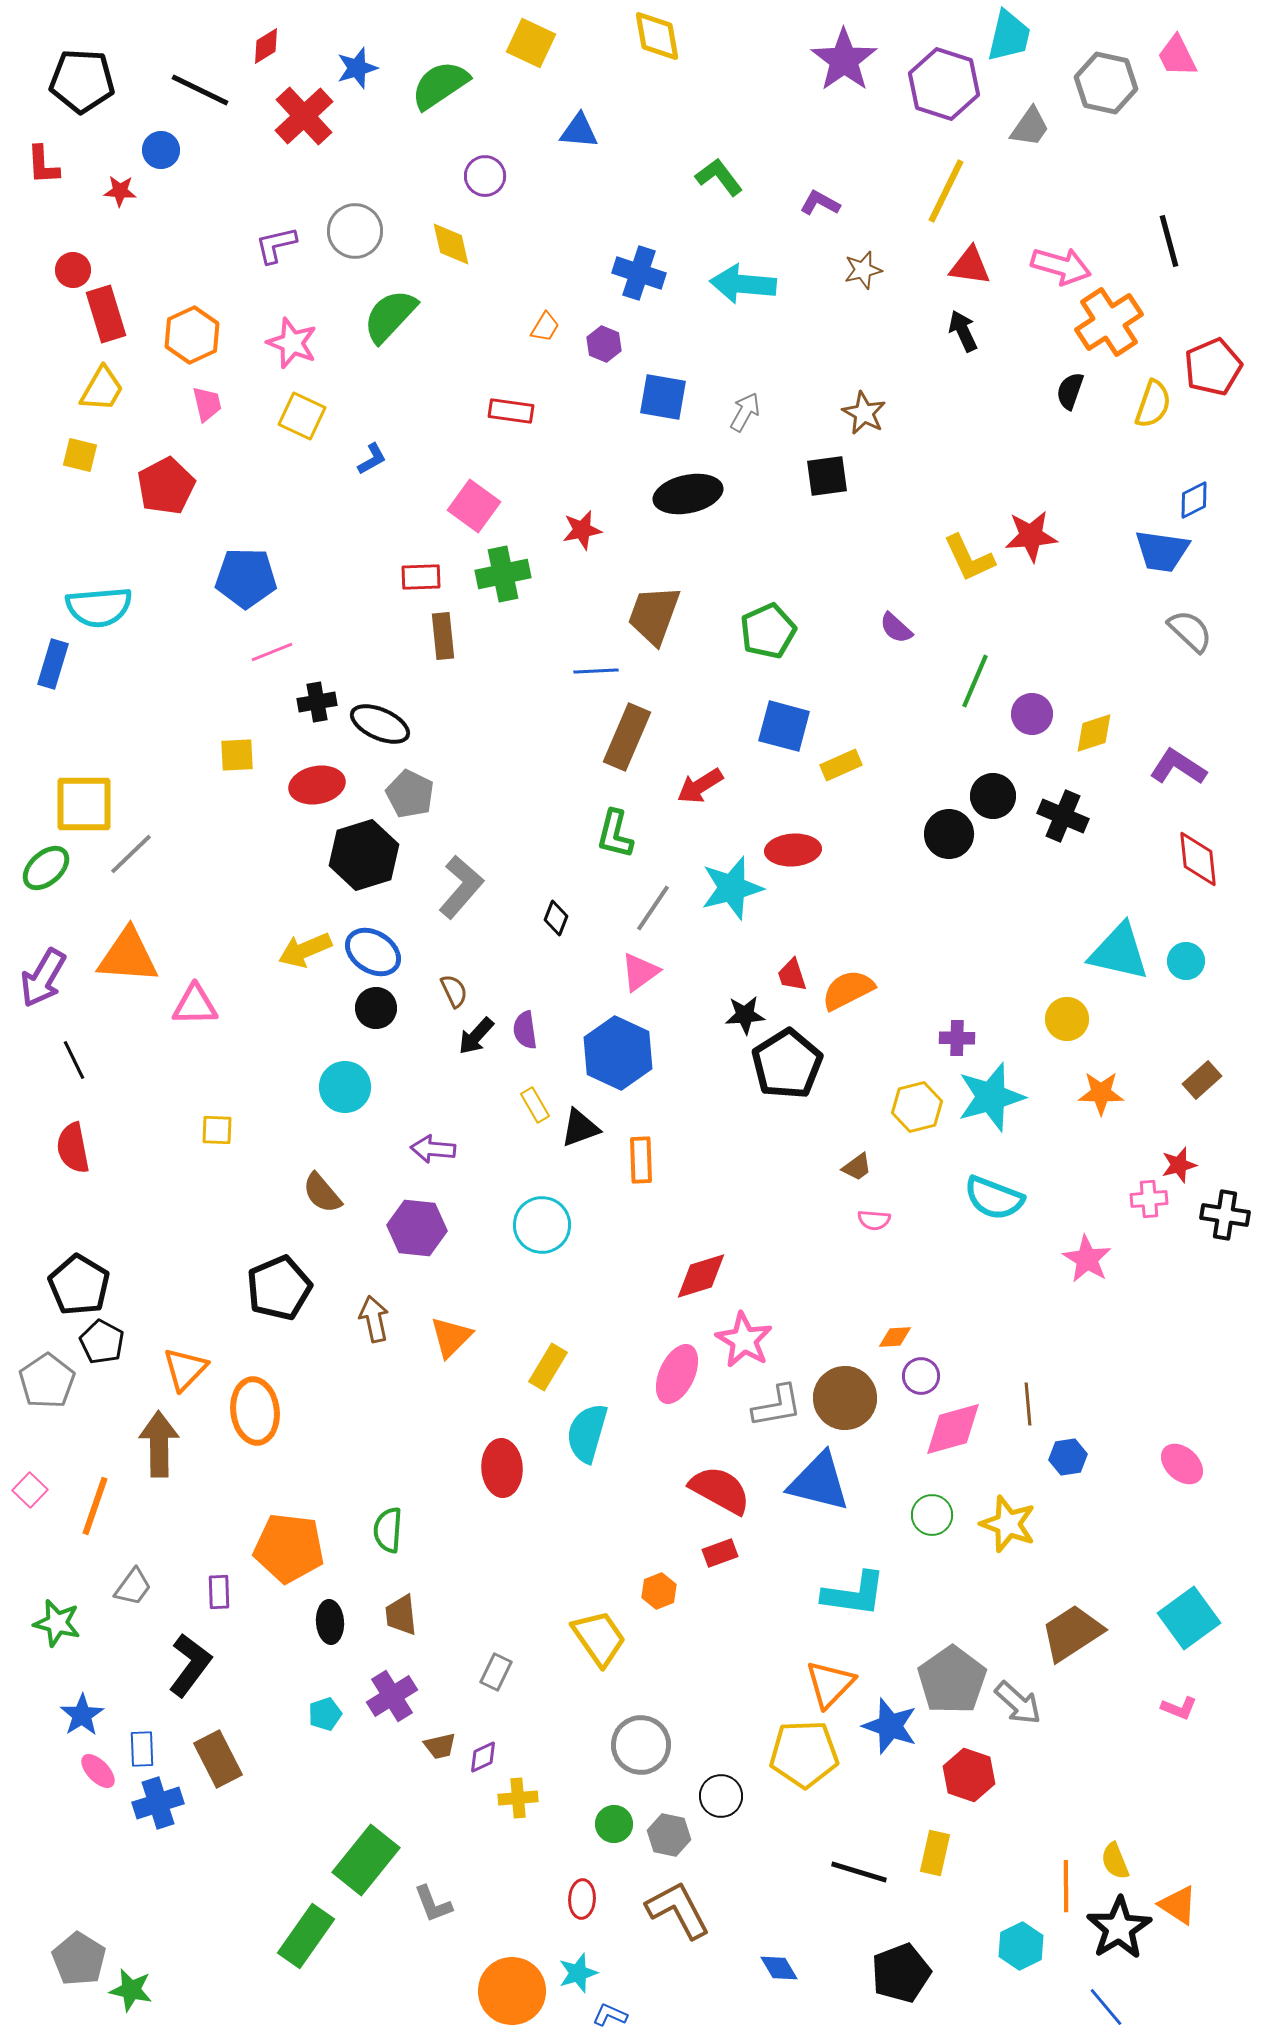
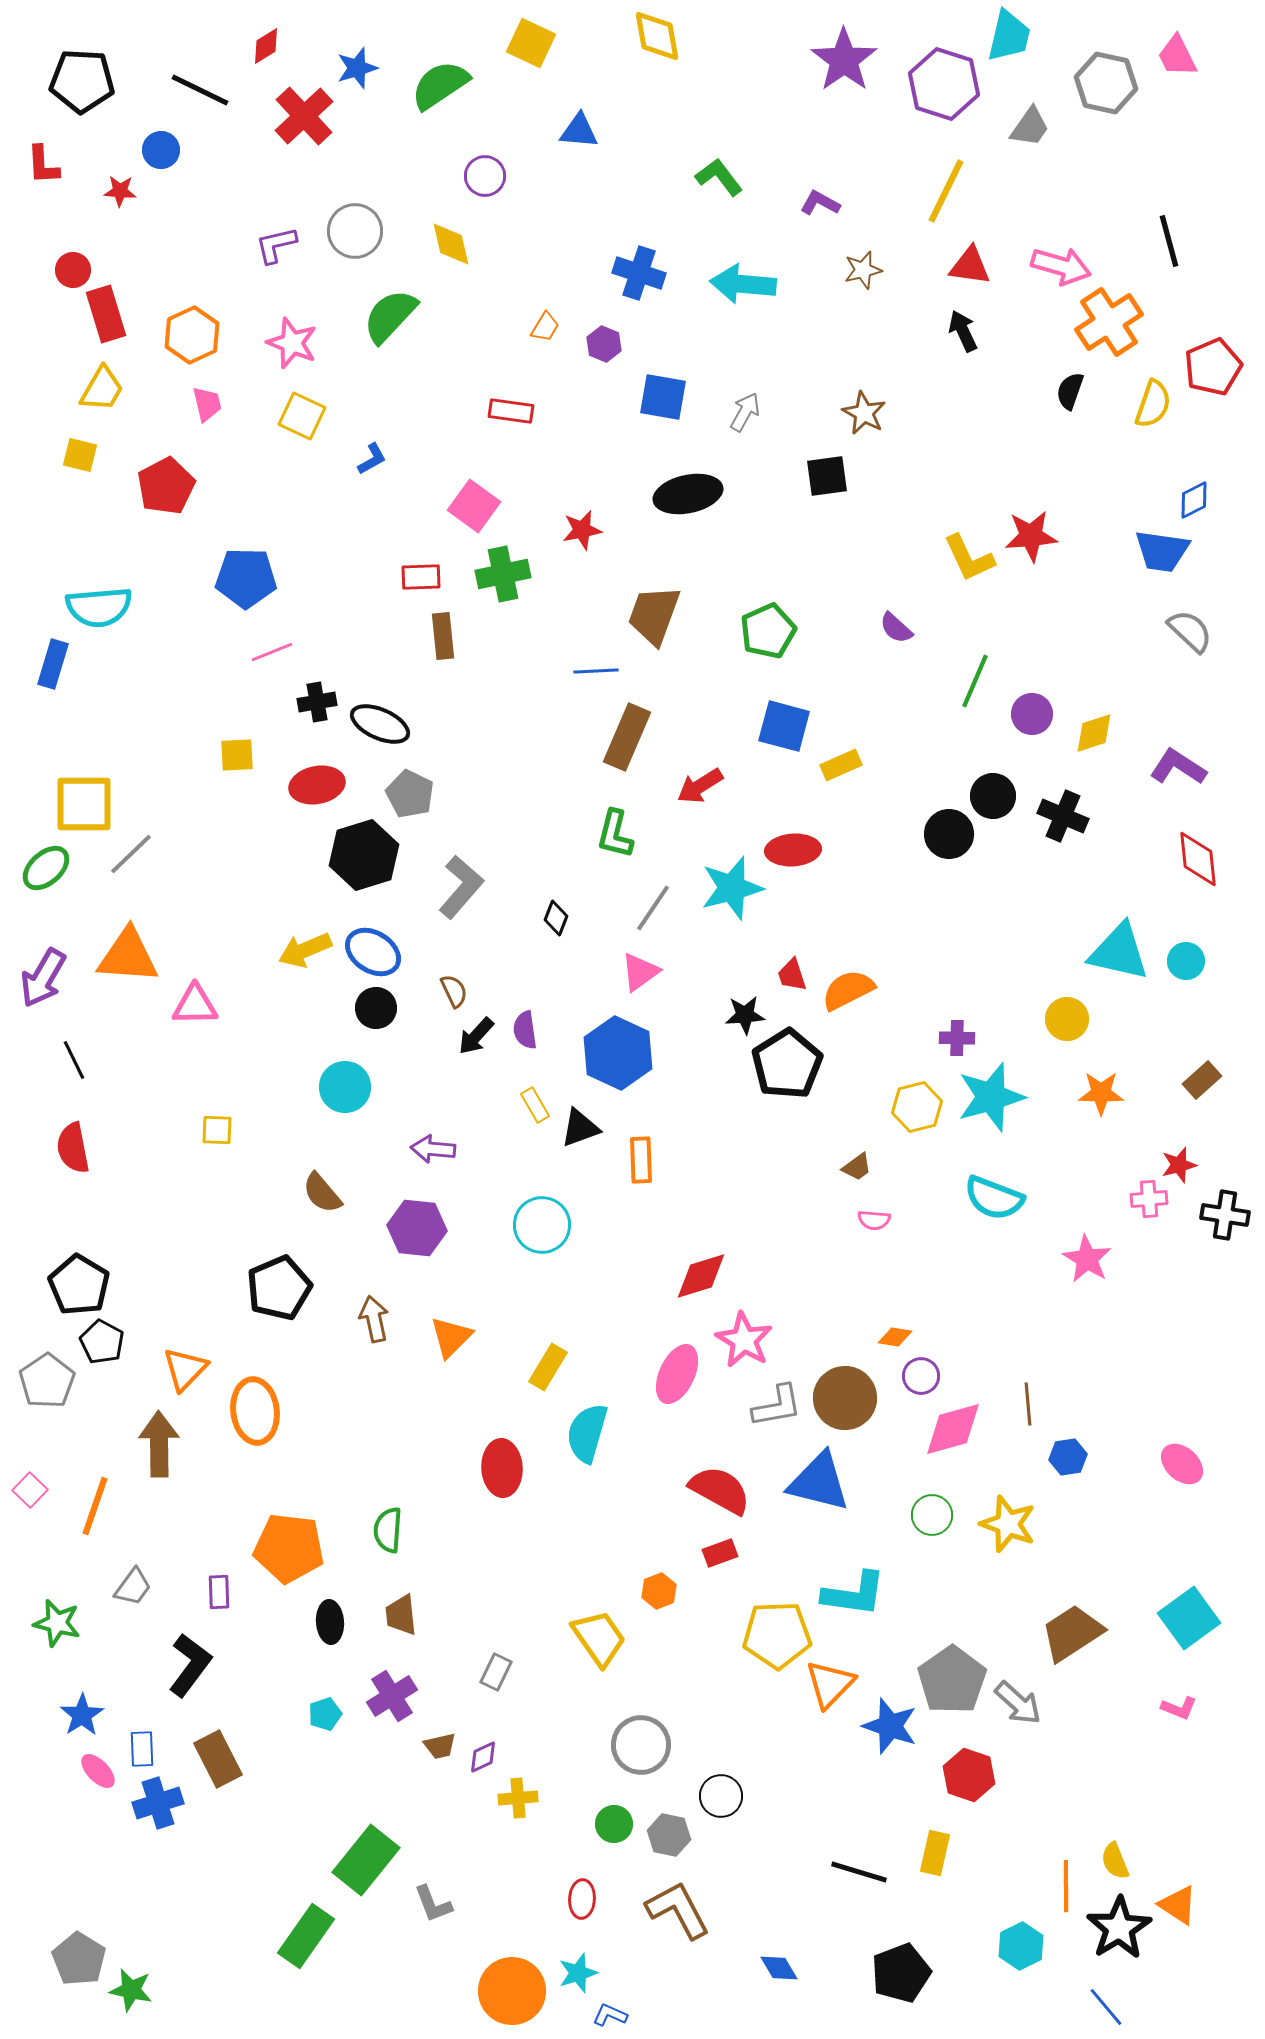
orange diamond at (895, 1337): rotated 12 degrees clockwise
yellow pentagon at (804, 1754): moved 27 px left, 119 px up
